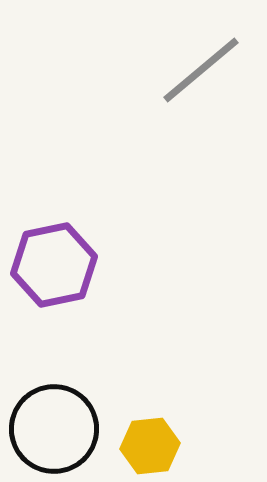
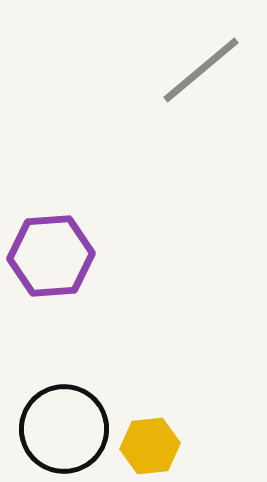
purple hexagon: moved 3 px left, 9 px up; rotated 8 degrees clockwise
black circle: moved 10 px right
